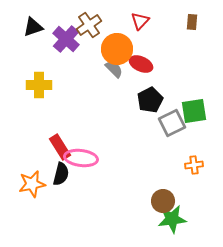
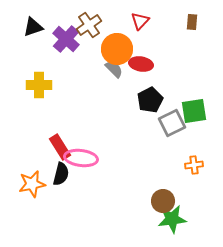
red ellipse: rotated 15 degrees counterclockwise
